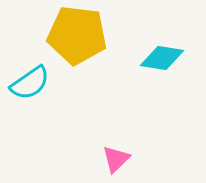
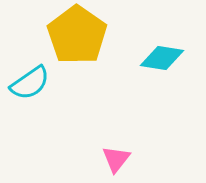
yellow pentagon: rotated 28 degrees clockwise
pink triangle: rotated 8 degrees counterclockwise
